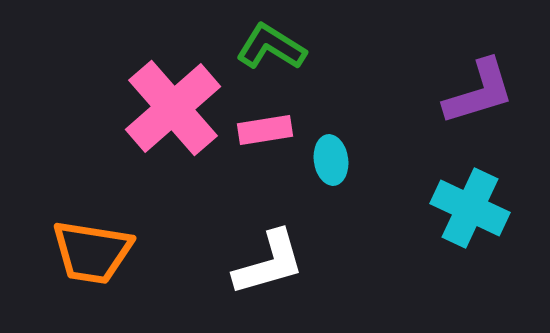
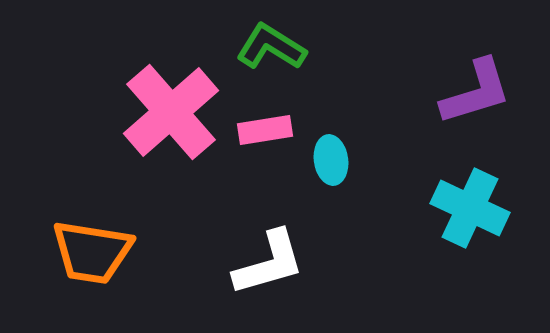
purple L-shape: moved 3 px left
pink cross: moved 2 px left, 4 px down
